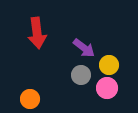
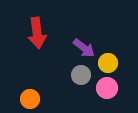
yellow circle: moved 1 px left, 2 px up
